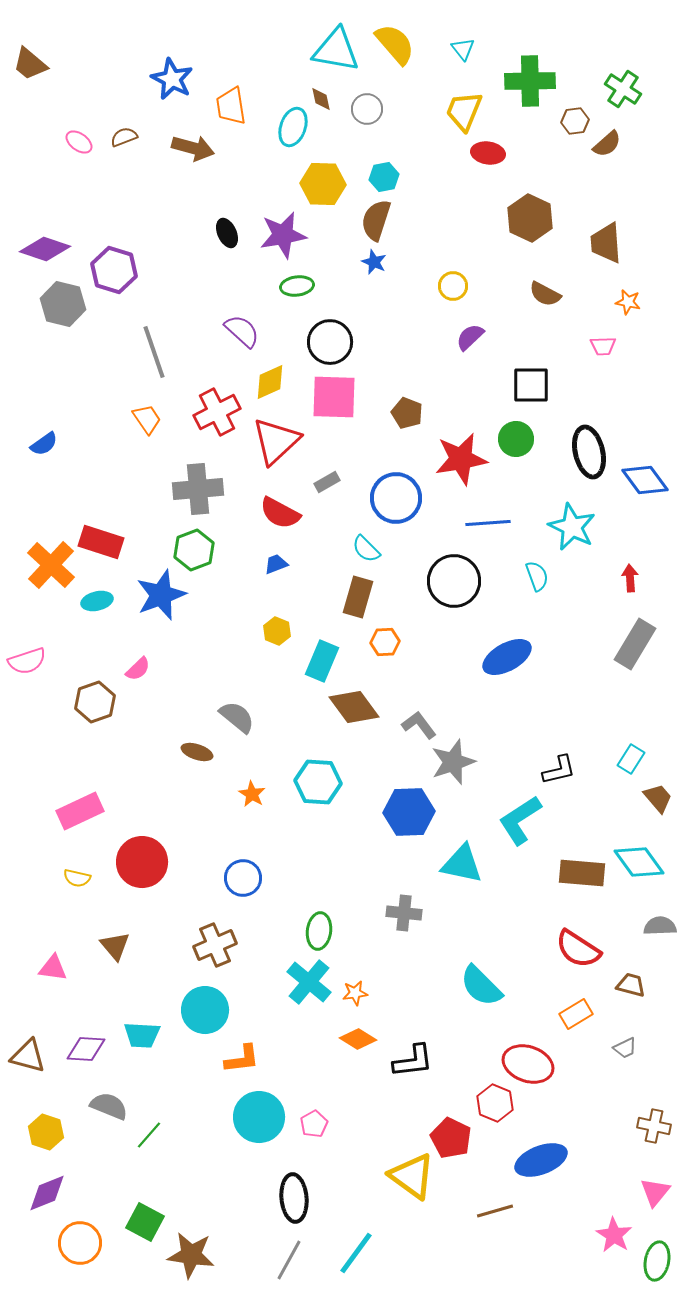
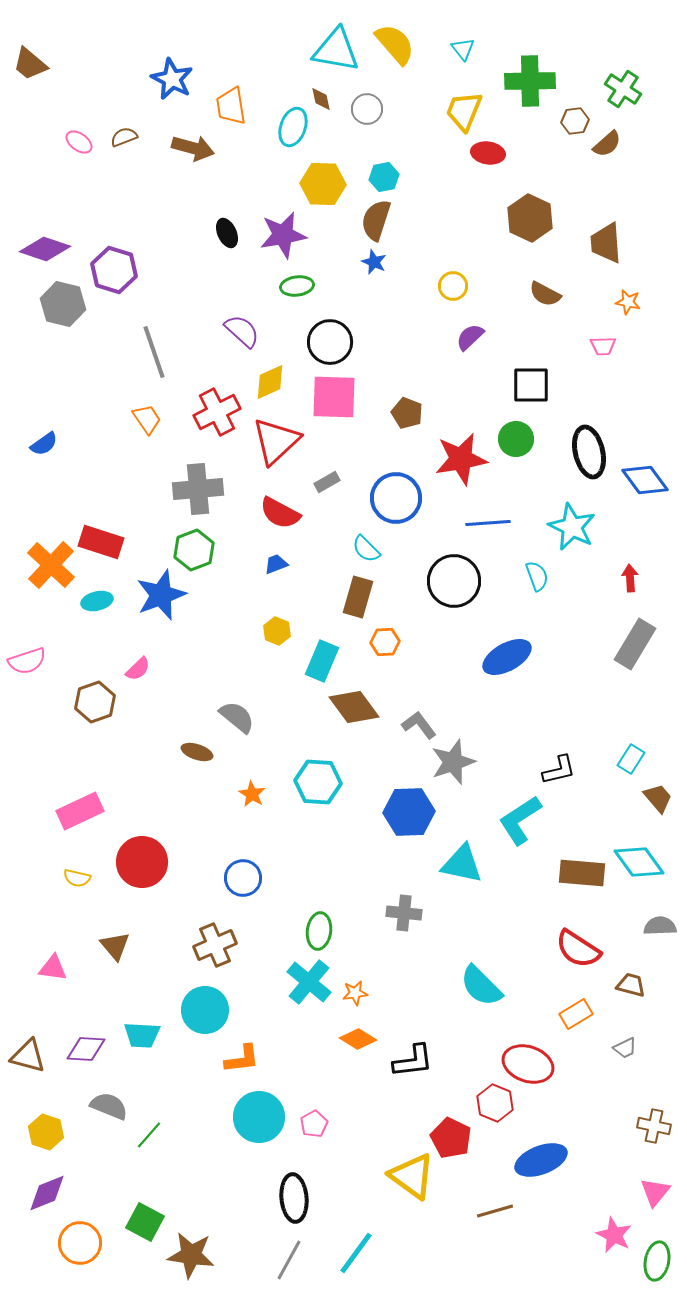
pink star at (614, 1235): rotated 6 degrees counterclockwise
